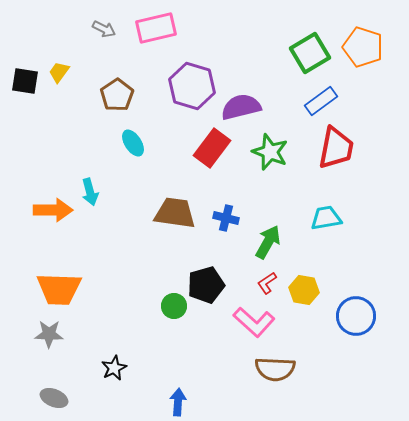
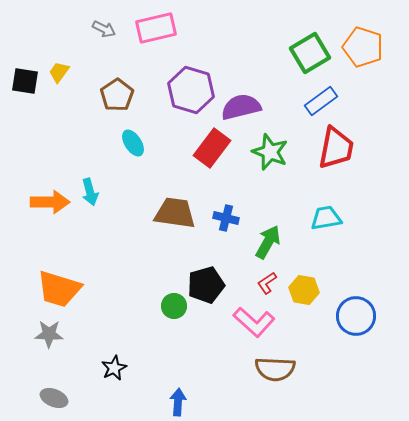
purple hexagon: moved 1 px left, 4 px down
orange arrow: moved 3 px left, 8 px up
orange trapezoid: rotated 15 degrees clockwise
